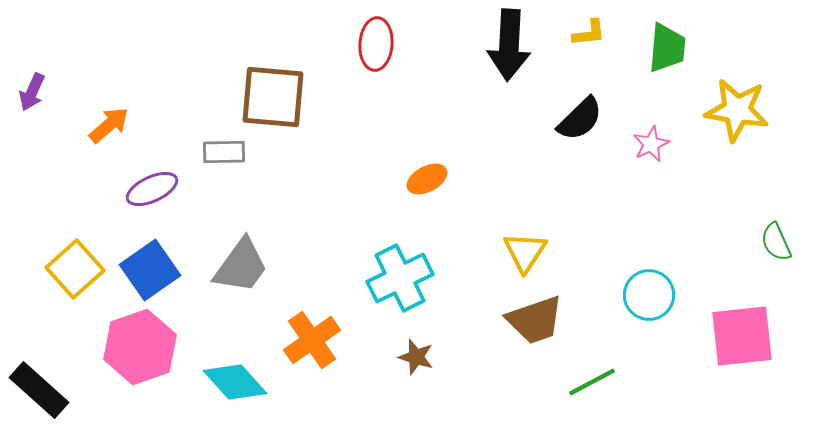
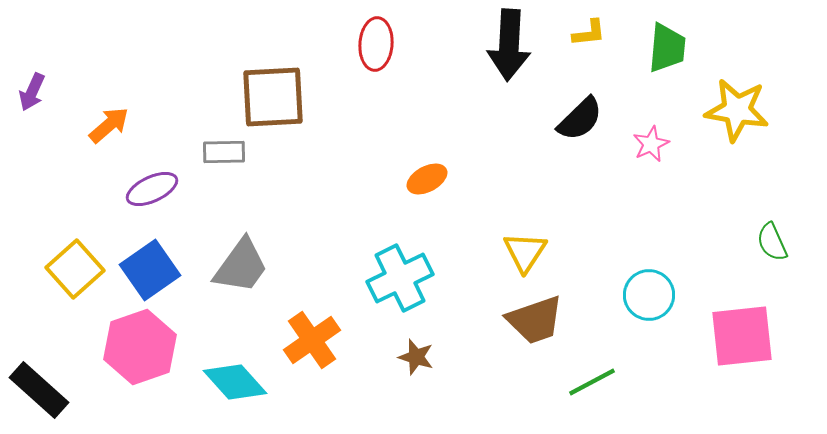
brown square: rotated 8 degrees counterclockwise
green semicircle: moved 4 px left
